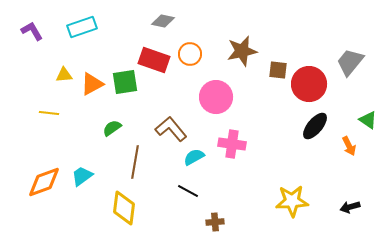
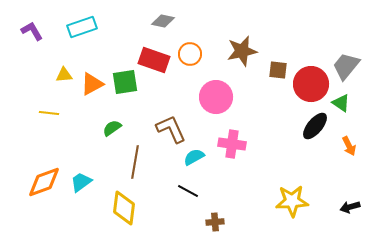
gray trapezoid: moved 4 px left, 4 px down
red circle: moved 2 px right
green triangle: moved 27 px left, 17 px up
brown L-shape: rotated 16 degrees clockwise
cyan trapezoid: moved 1 px left, 6 px down
